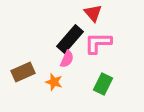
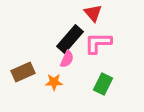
orange star: rotated 18 degrees counterclockwise
